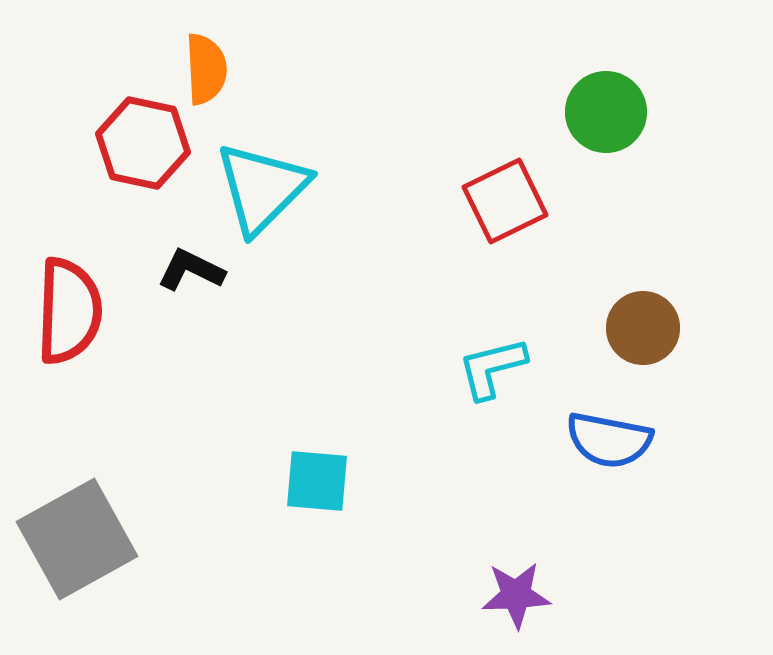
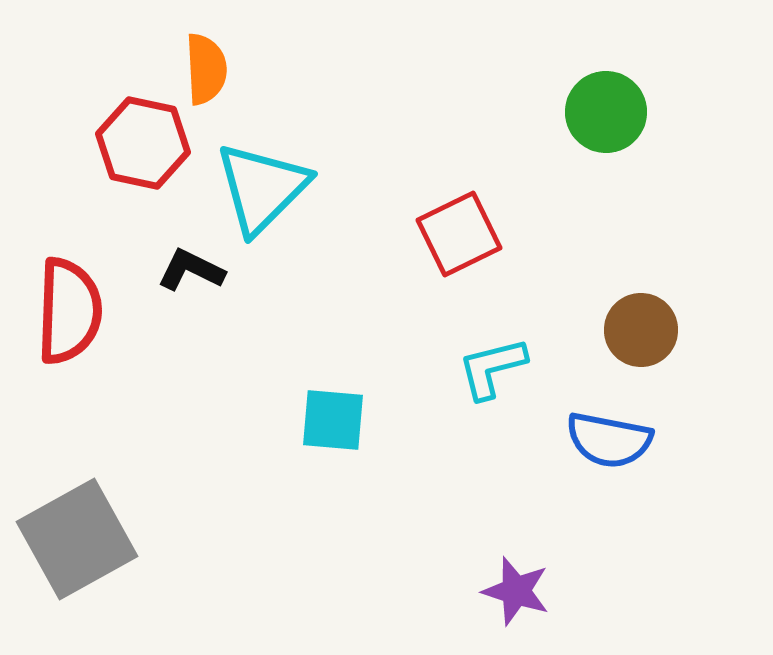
red square: moved 46 px left, 33 px down
brown circle: moved 2 px left, 2 px down
cyan square: moved 16 px right, 61 px up
purple star: moved 4 px up; rotated 20 degrees clockwise
